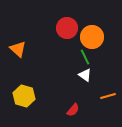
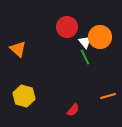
red circle: moved 1 px up
orange circle: moved 8 px right
white triangle: moved 33 px up; rotated 16 degrees clockwise
